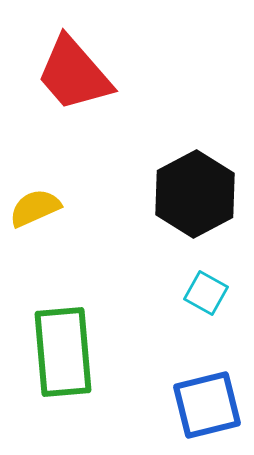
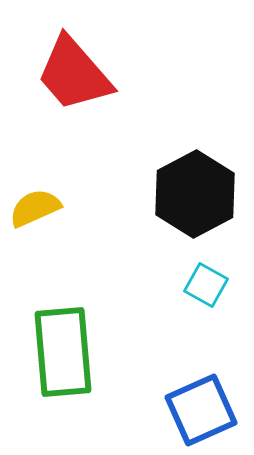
cyan square: moved 8 px up
blue square: moved 6 px left, 5 px down; rotated 10 degrees counterclockwise
